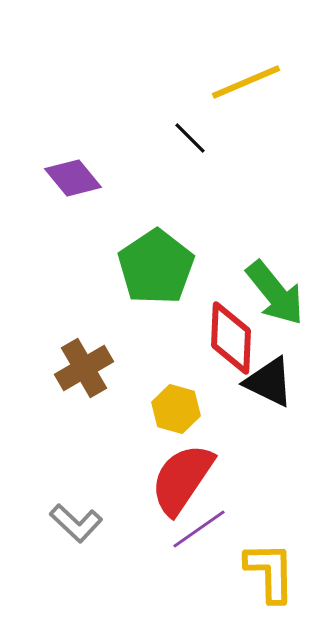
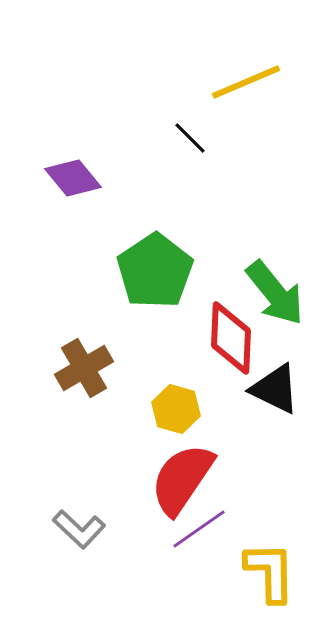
green pentagon: moved 1 px left, 4 px down
black triangle: moved 6 px right, 7 px down
gray L-shape: moved 3 px right, 6 px down
